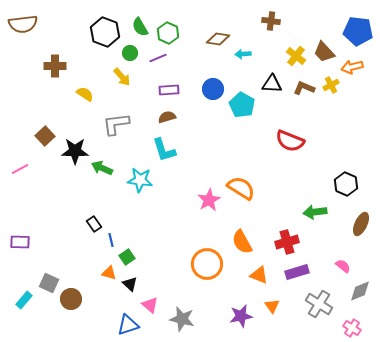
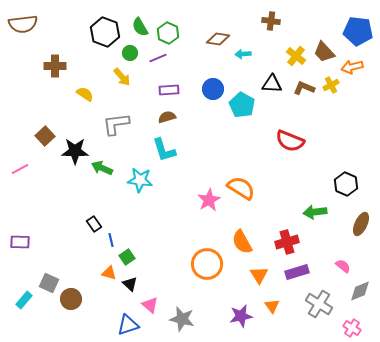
orange triangle at (259, 275): rotated 36 degrees clockwise
